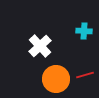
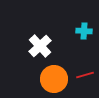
orange circle: moved 2 px left
